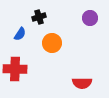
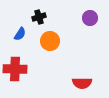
orange circle: moved 2 px left, 2 px up
